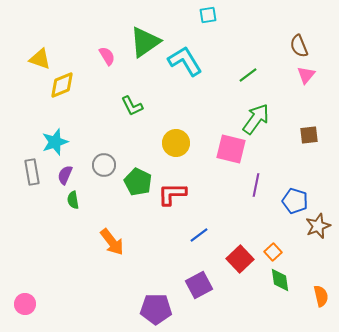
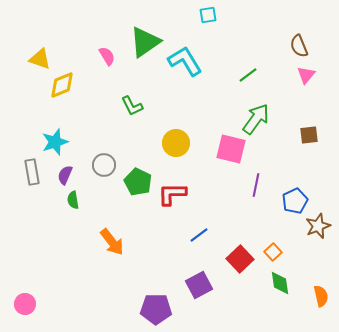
blue pentagon: rotated 30 degrees clockwise
green diamond: moved 3 px down
